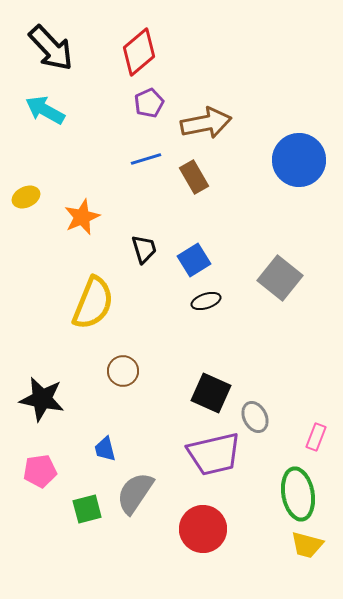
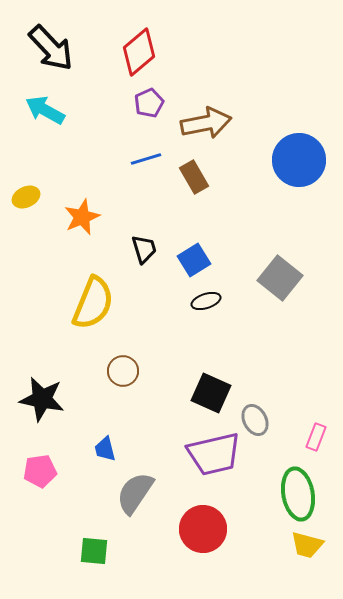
gray ellipse: moved 3 px down
green square: moved 7 px right, 42 px down; rotated 20 degrees clockwise
